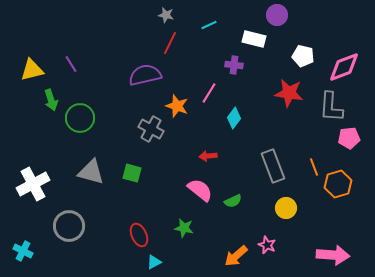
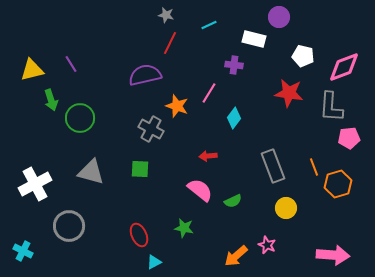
purple circle: moved 2 px right, 2 px down
green square: moved 8 px right, 4 px up; rotated 12 degrees counterclockwise
white cross: moved 2 px right
